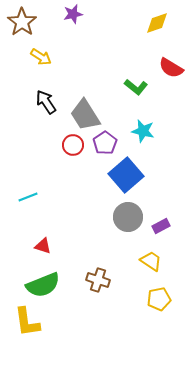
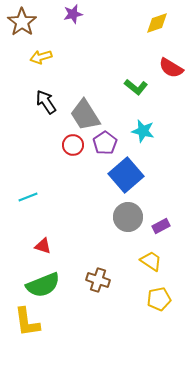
yellow arrow: rotated 130 degrees clockwise
